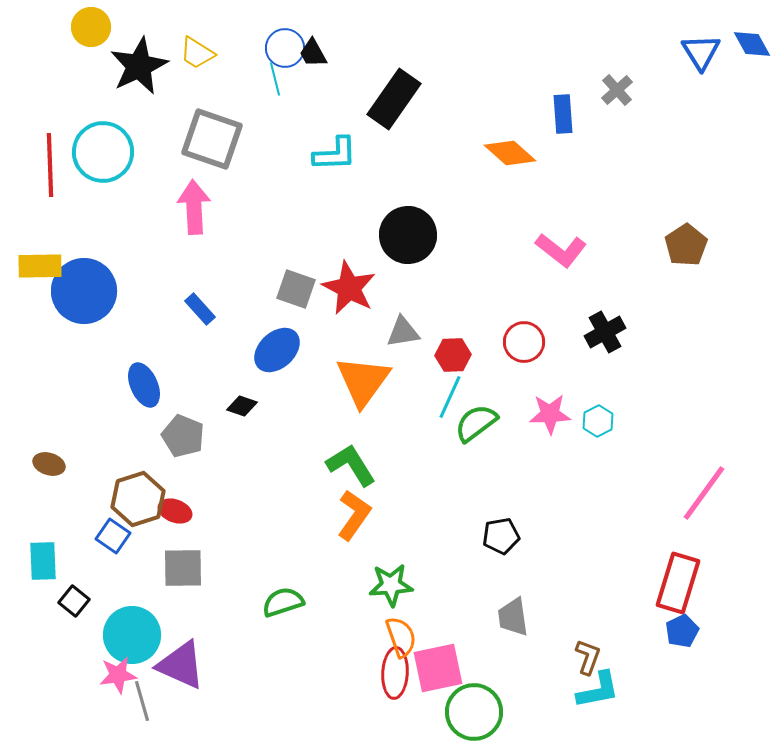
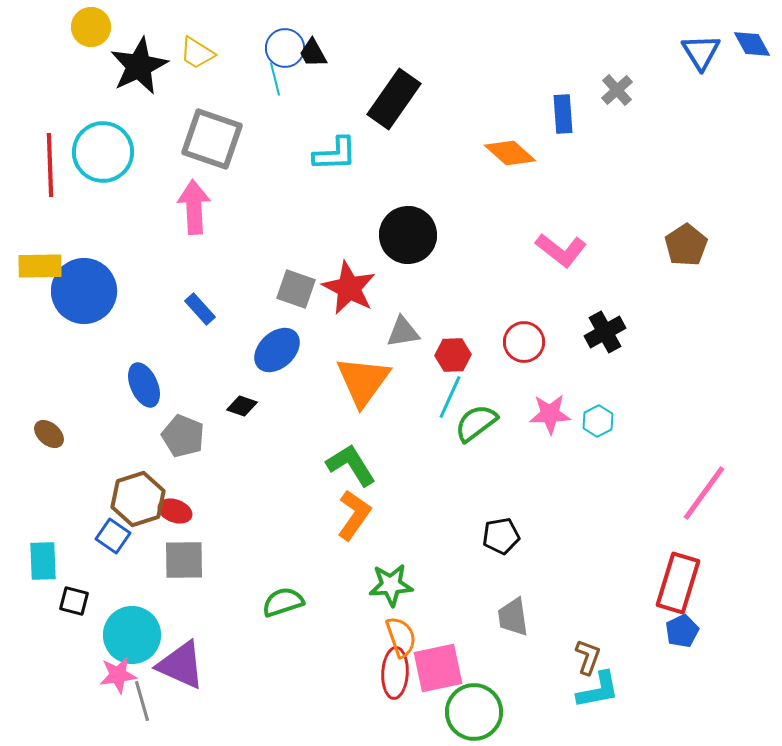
brown ellipse at (49, 464): moved 30 px up; rotated 24 degrees clockwise
gray square at (183, 568): moved 1 px right, 8 px up
black square at (74, 601): rotated 24 degrees counterclockwise
